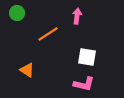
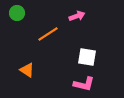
pink arrow: rotated 63 degrees clockwise
